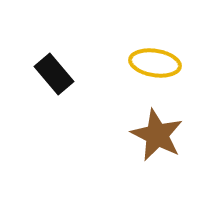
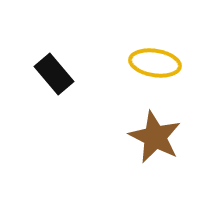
brown star: moved 2 px left, 2 px down
